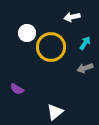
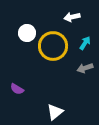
yellow circle: moved 2 px right, 1 px up
